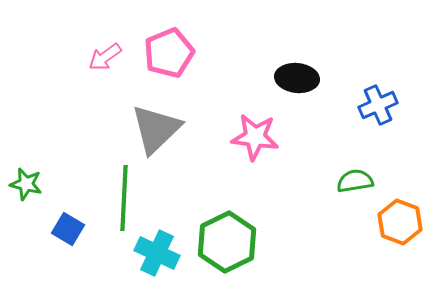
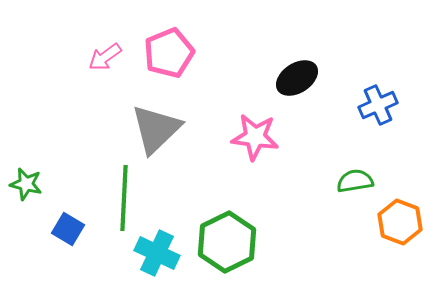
black ellipse: rotated 39 degrees counterclockwise
